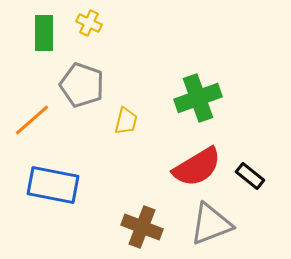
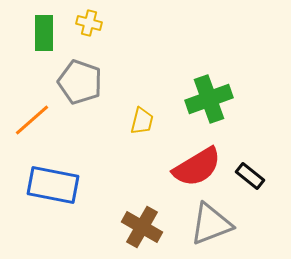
yellow cross: rotated 10 degrees counterclockwise
gray pentagon: moved 2 px left, 3 px up
green cross: moved 11 px right, 1 px down
yellow trapezoid: moved 16 px right
brown cross: rotated 9 degrees clockwise
